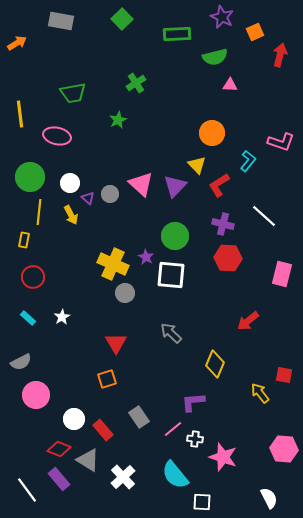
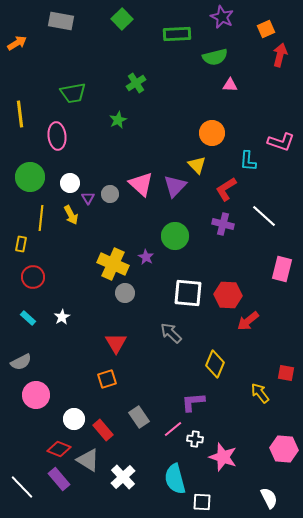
orange square at (255, 32): moved 11 px right, 3 px up
pink ellipse at (57, 136): rotated 72 degrees clockwise
cyan L-shape at (248, 161): rotated 145 degrees clockwise
red L-shape at (219, 185): moved 7 px right, 4 px down
purple triangle at (88, 198): rotated 16 degrees clockwise
yellow line at (39, 212): moved 2 px right, 6 px down
yellow rectangle at (24, 240): moved 3 px left, 4 px down
red hexagon at (228, 258): moved 37 px down
pink rectangle at (282, 274): moved 5 px up
white square at (171, 275): moved 17 px right, 18 px down
red square at (284, 375): moved 2 px right, 2 px up
cyan semicircle at (175, 475): moved 4 px down; rotated 24 degrees clockwise
white line at (27, 490): moved 5 px left, 3 px up; rotated 8 degrees counterclockwise
